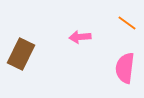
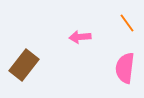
orange line: rotated 18 degrees clockwise
brown rectangle: moved 3 px right, 11 px down; rotated 12 degrees clockwise
